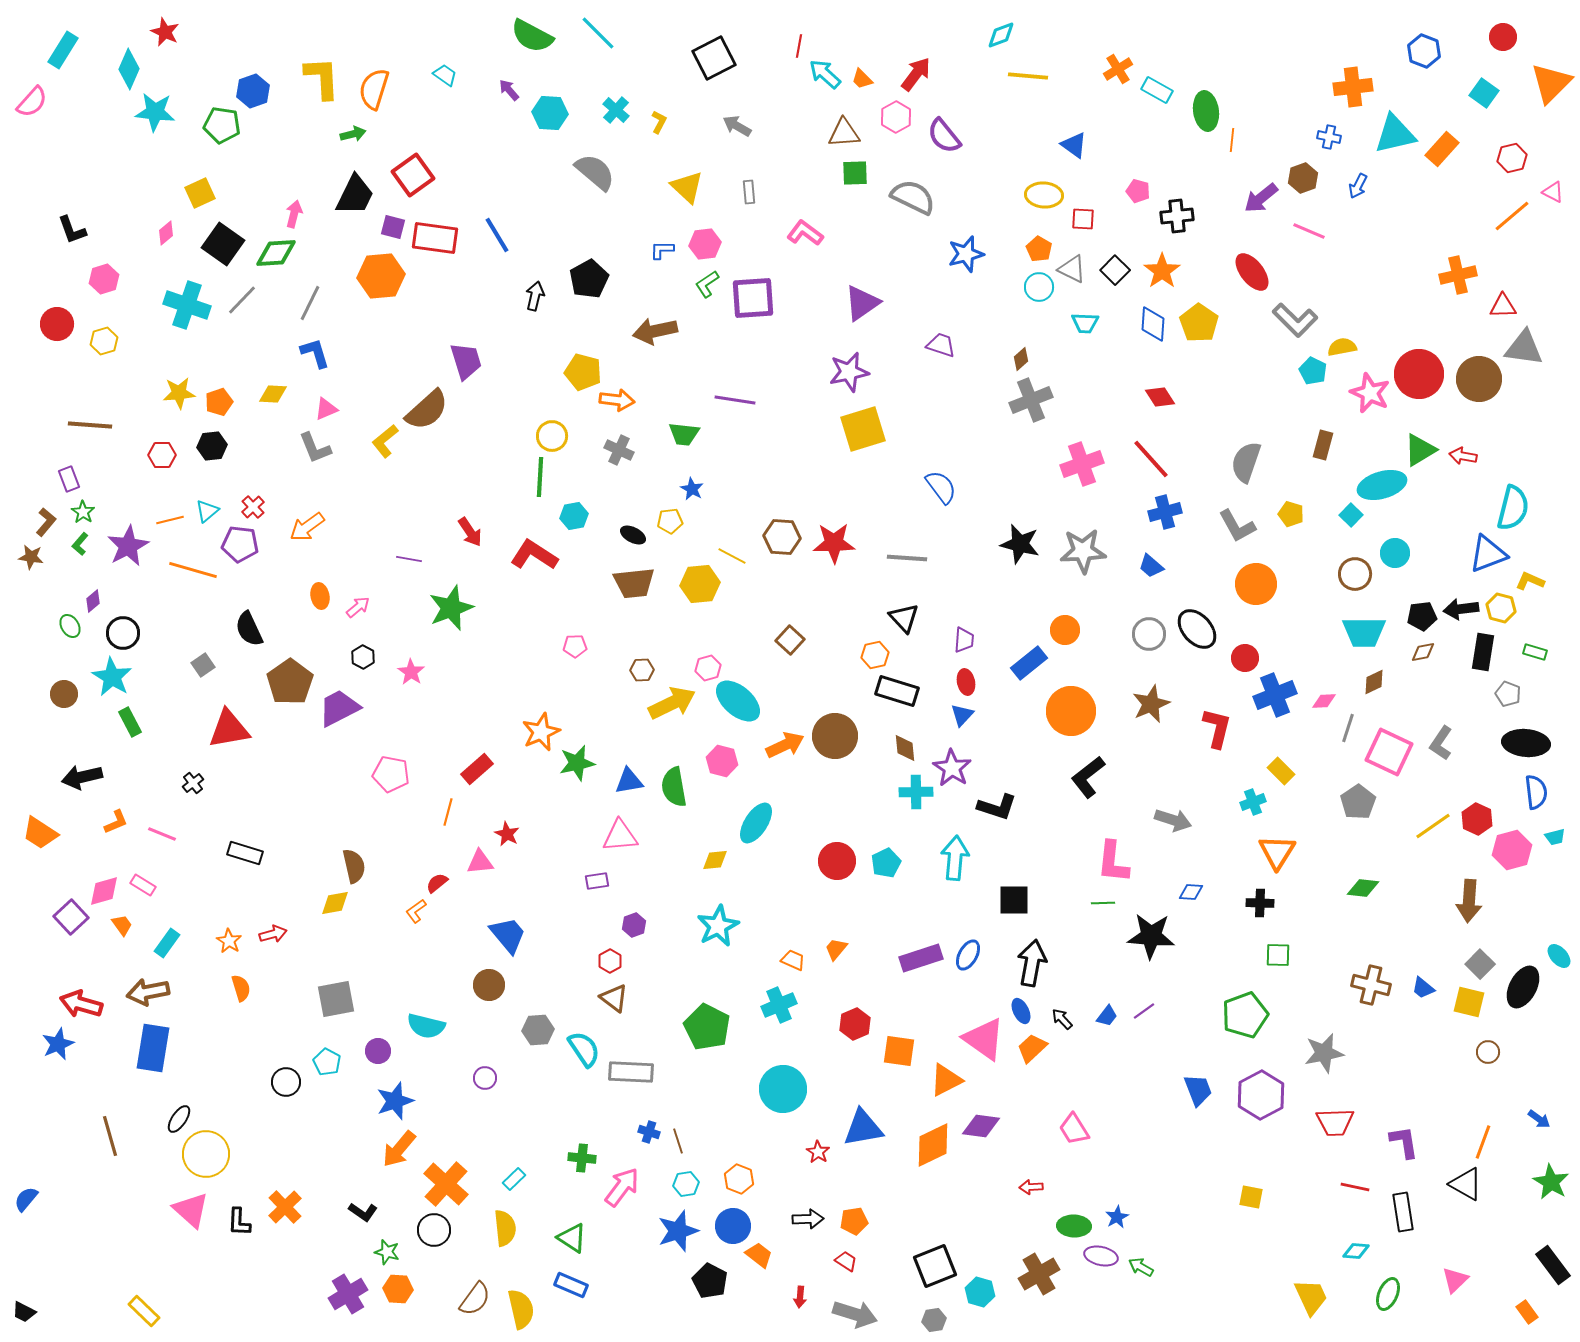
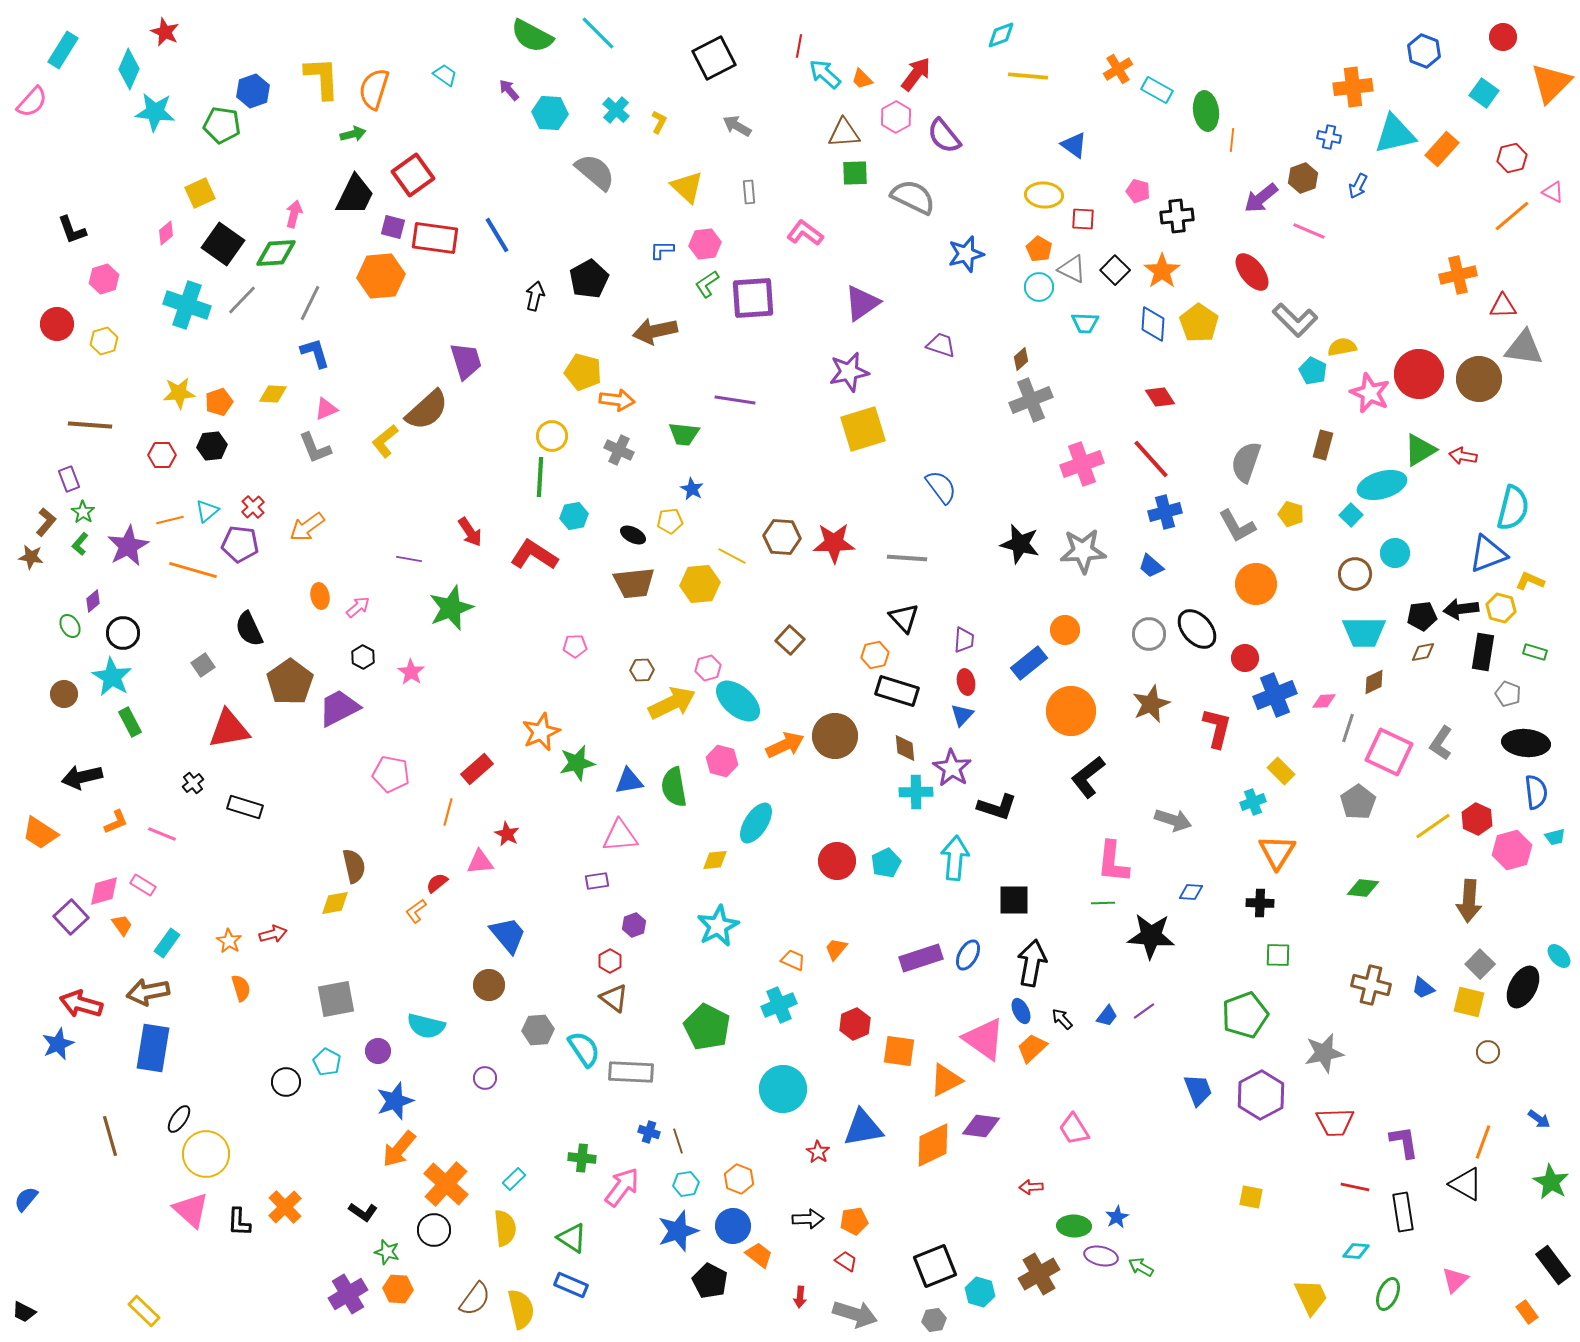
black rectangle at (245, 853): moved 46 px up
